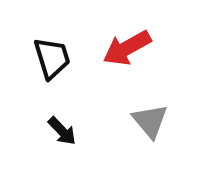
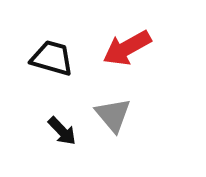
black trapezoid: rotated 57 degrees counterclockwise
gray triangle: moved 37 px left, 6 px up
